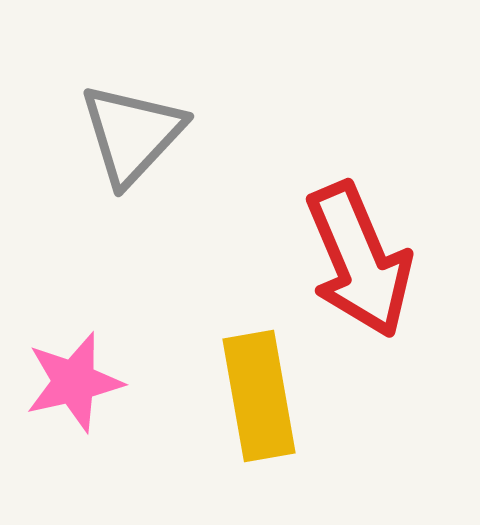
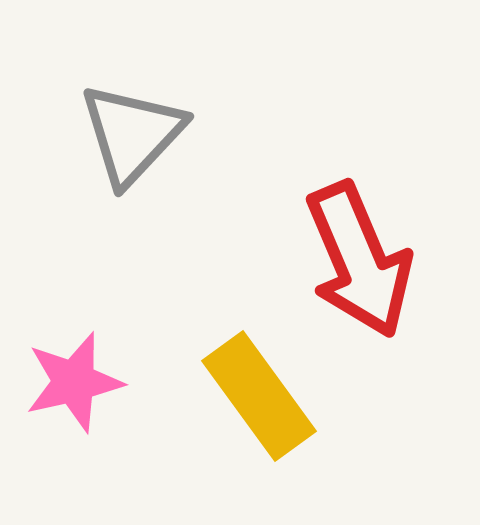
yellow rectangle: rotated 26 degrees counterclockwise
